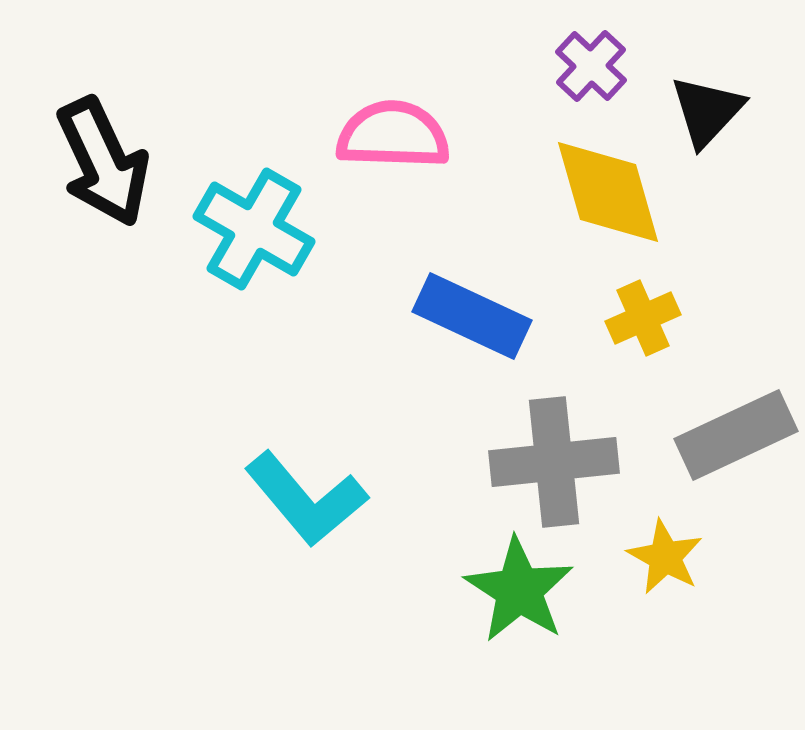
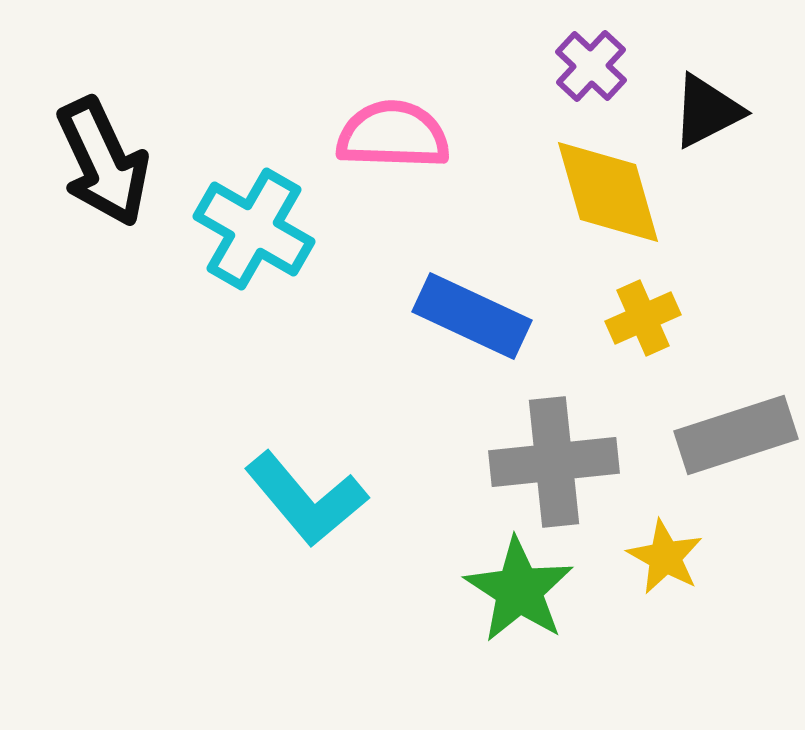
black triangle: rotated 20 degrees clockwise
gray rectangle: rotated 7 degrees clockwise
